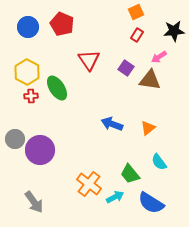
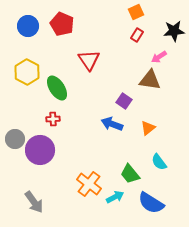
blue circle: moved 1 px up
purple square: moved 2 px left, 33 px down
red cross: moved 22 px right, 23 px down
